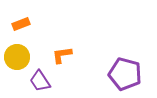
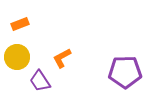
orange rectangle: moved 1 px left
orange L-shape: moved 3 px down; rotated 20 degrees counterclockwise
purple pentagon: moved 2 px up; rotated 16 degrees counterclockwise
